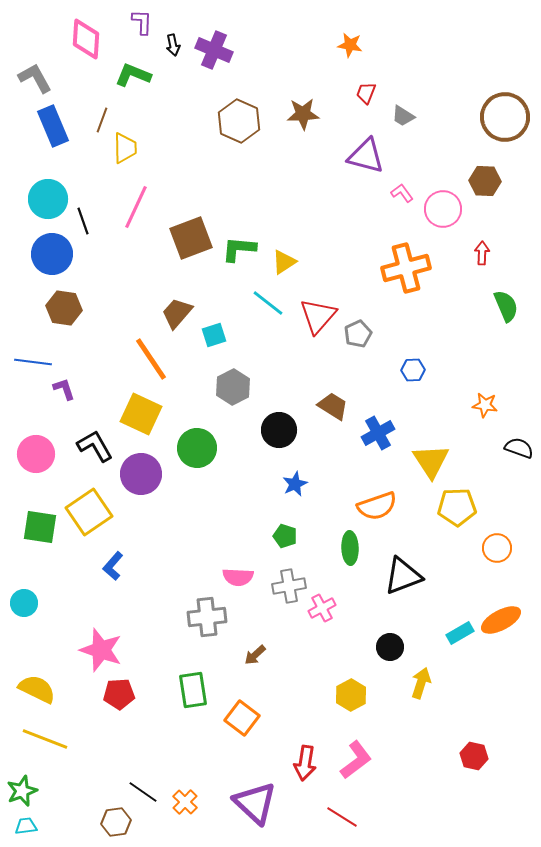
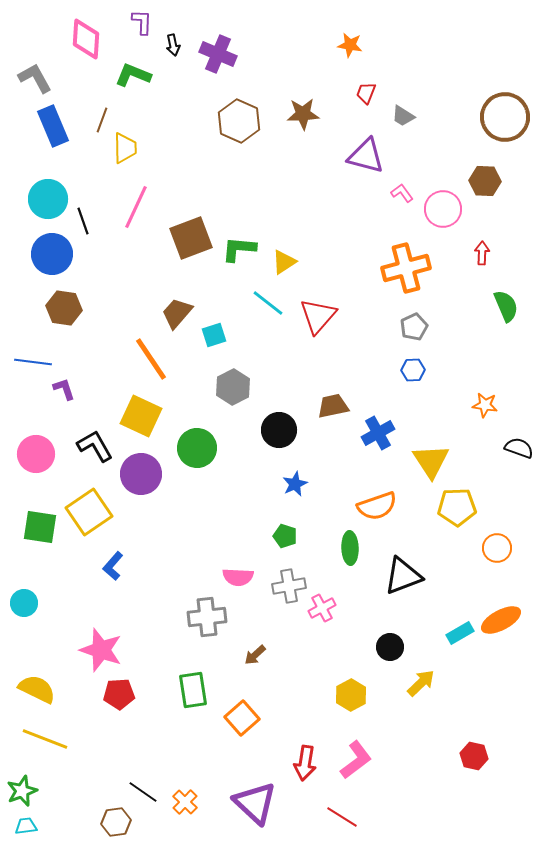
purple cross at (214, 50): moved 4 px right, 4 px down
gray pentagon at (358, 334): moved 56 px right, 7 px up
brown trapezoid at (333, 406): rotated 44 degrees counterclockwise
yellow square at (141, 414): moved 2 px down
yellow arrow at (421, 683): rotated 28 degrees clockwise
orange square at (242, 718): rotated 12 degrees clockwise
